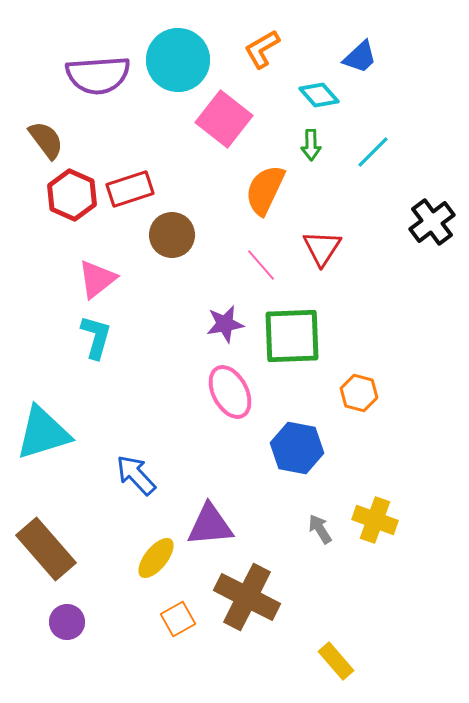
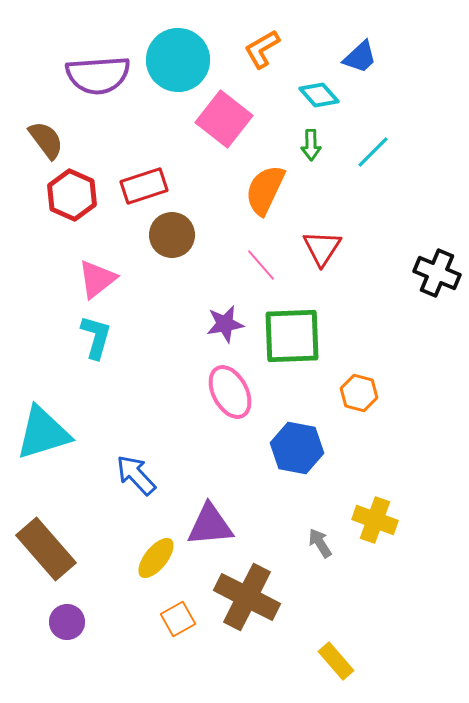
red rectangle: moved 14 px right, 3 px up
black cross: moved 5 px right, 51 px down; rotated 30 degrees counterclockwise
gray arrow: moved 14 px down
